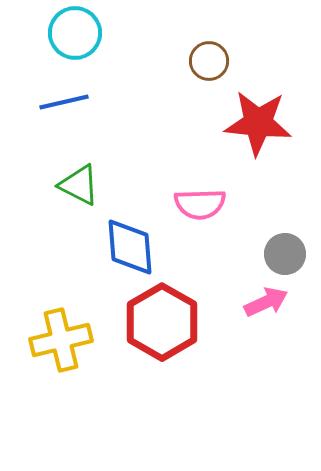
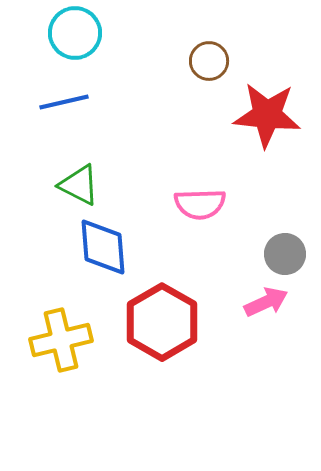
red star: moved 9 px right, 8 px up
blue diamond: moved 27 px left
